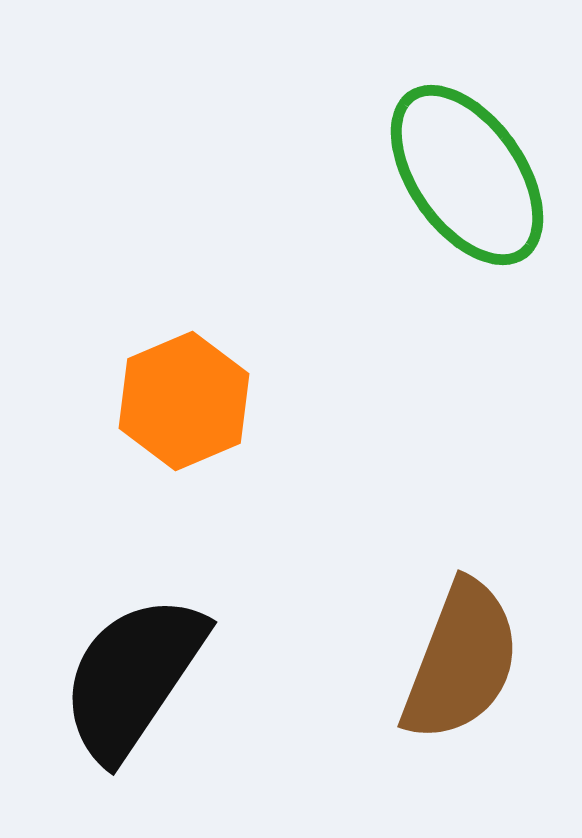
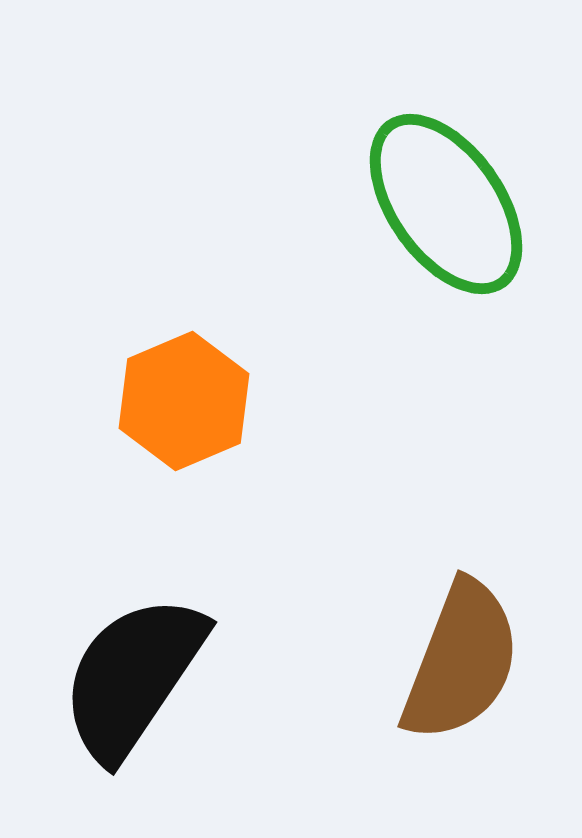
green ellipse: moved 21 px left, 29 px down
